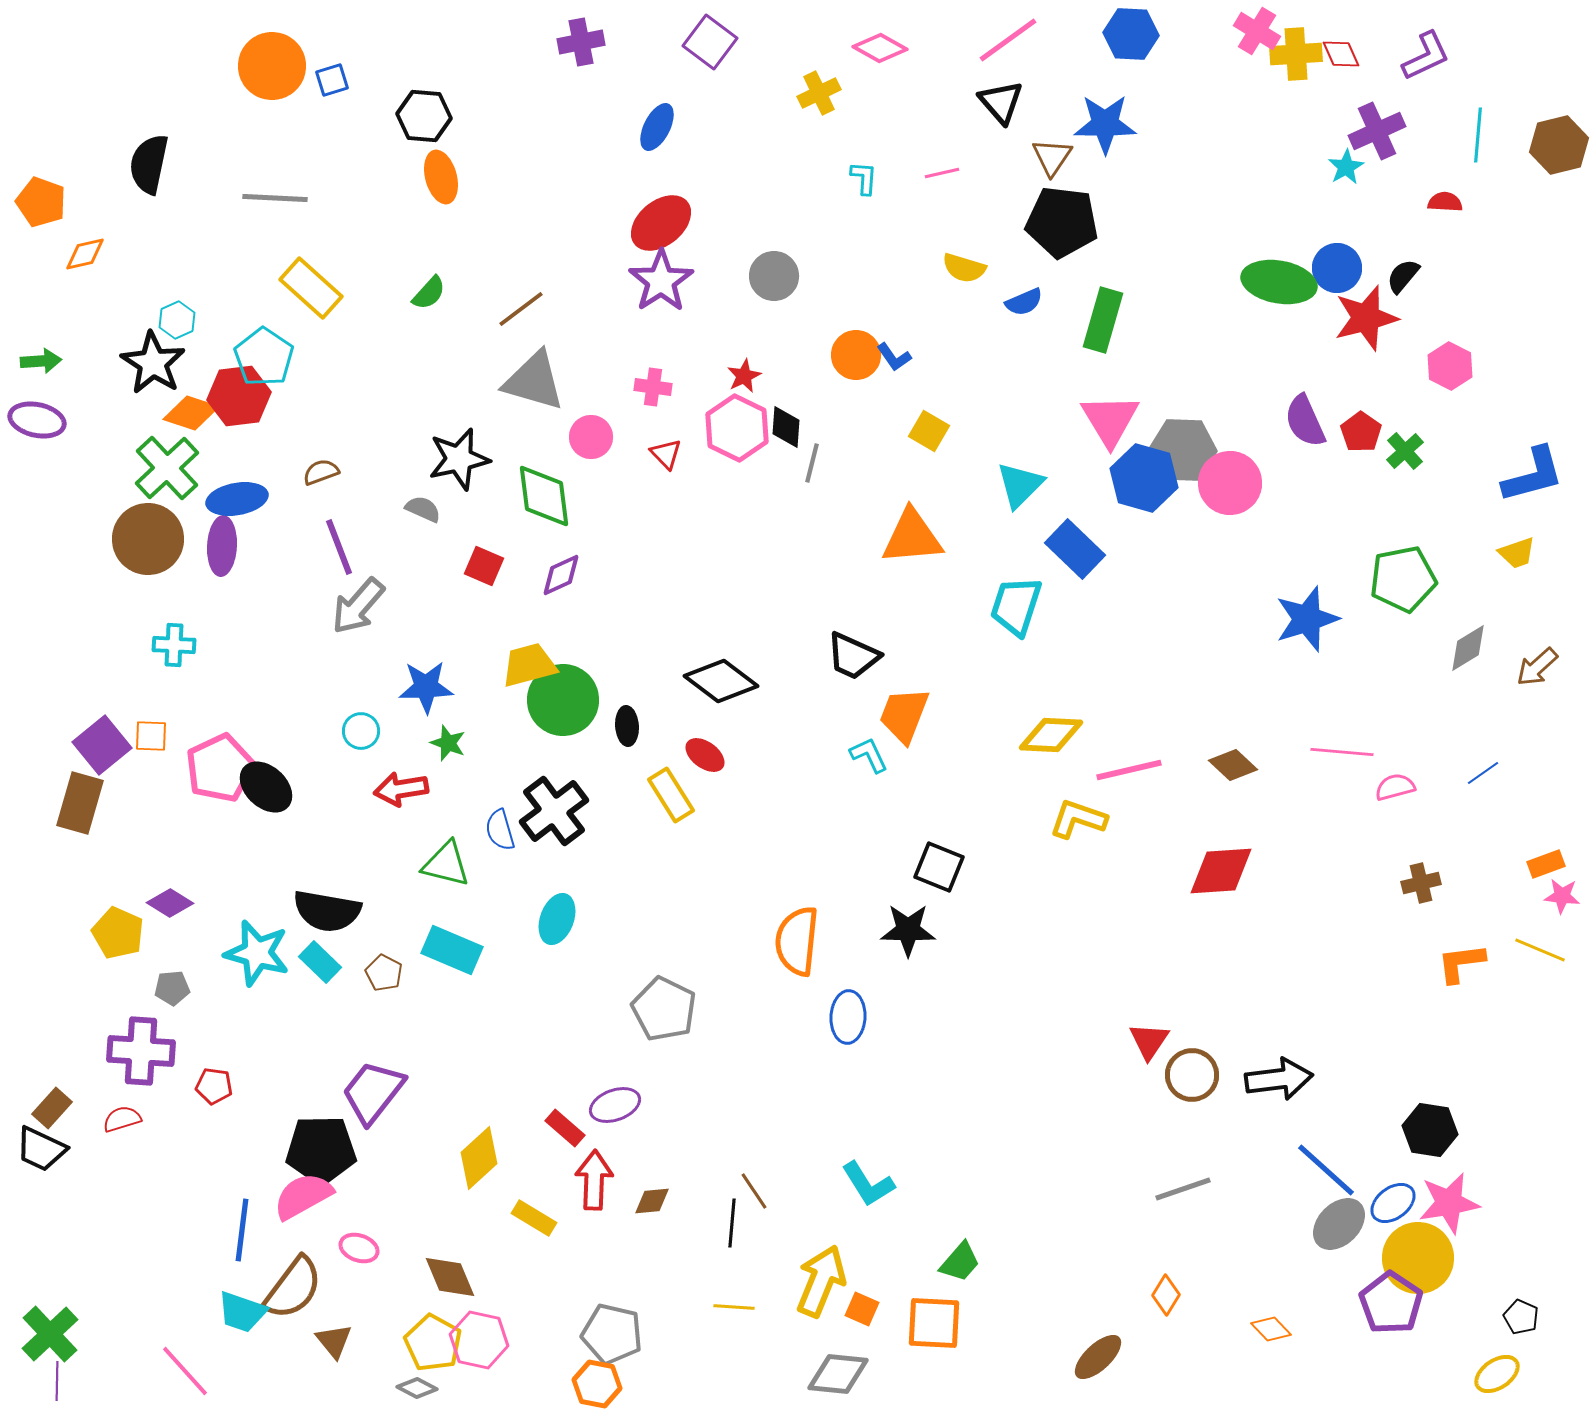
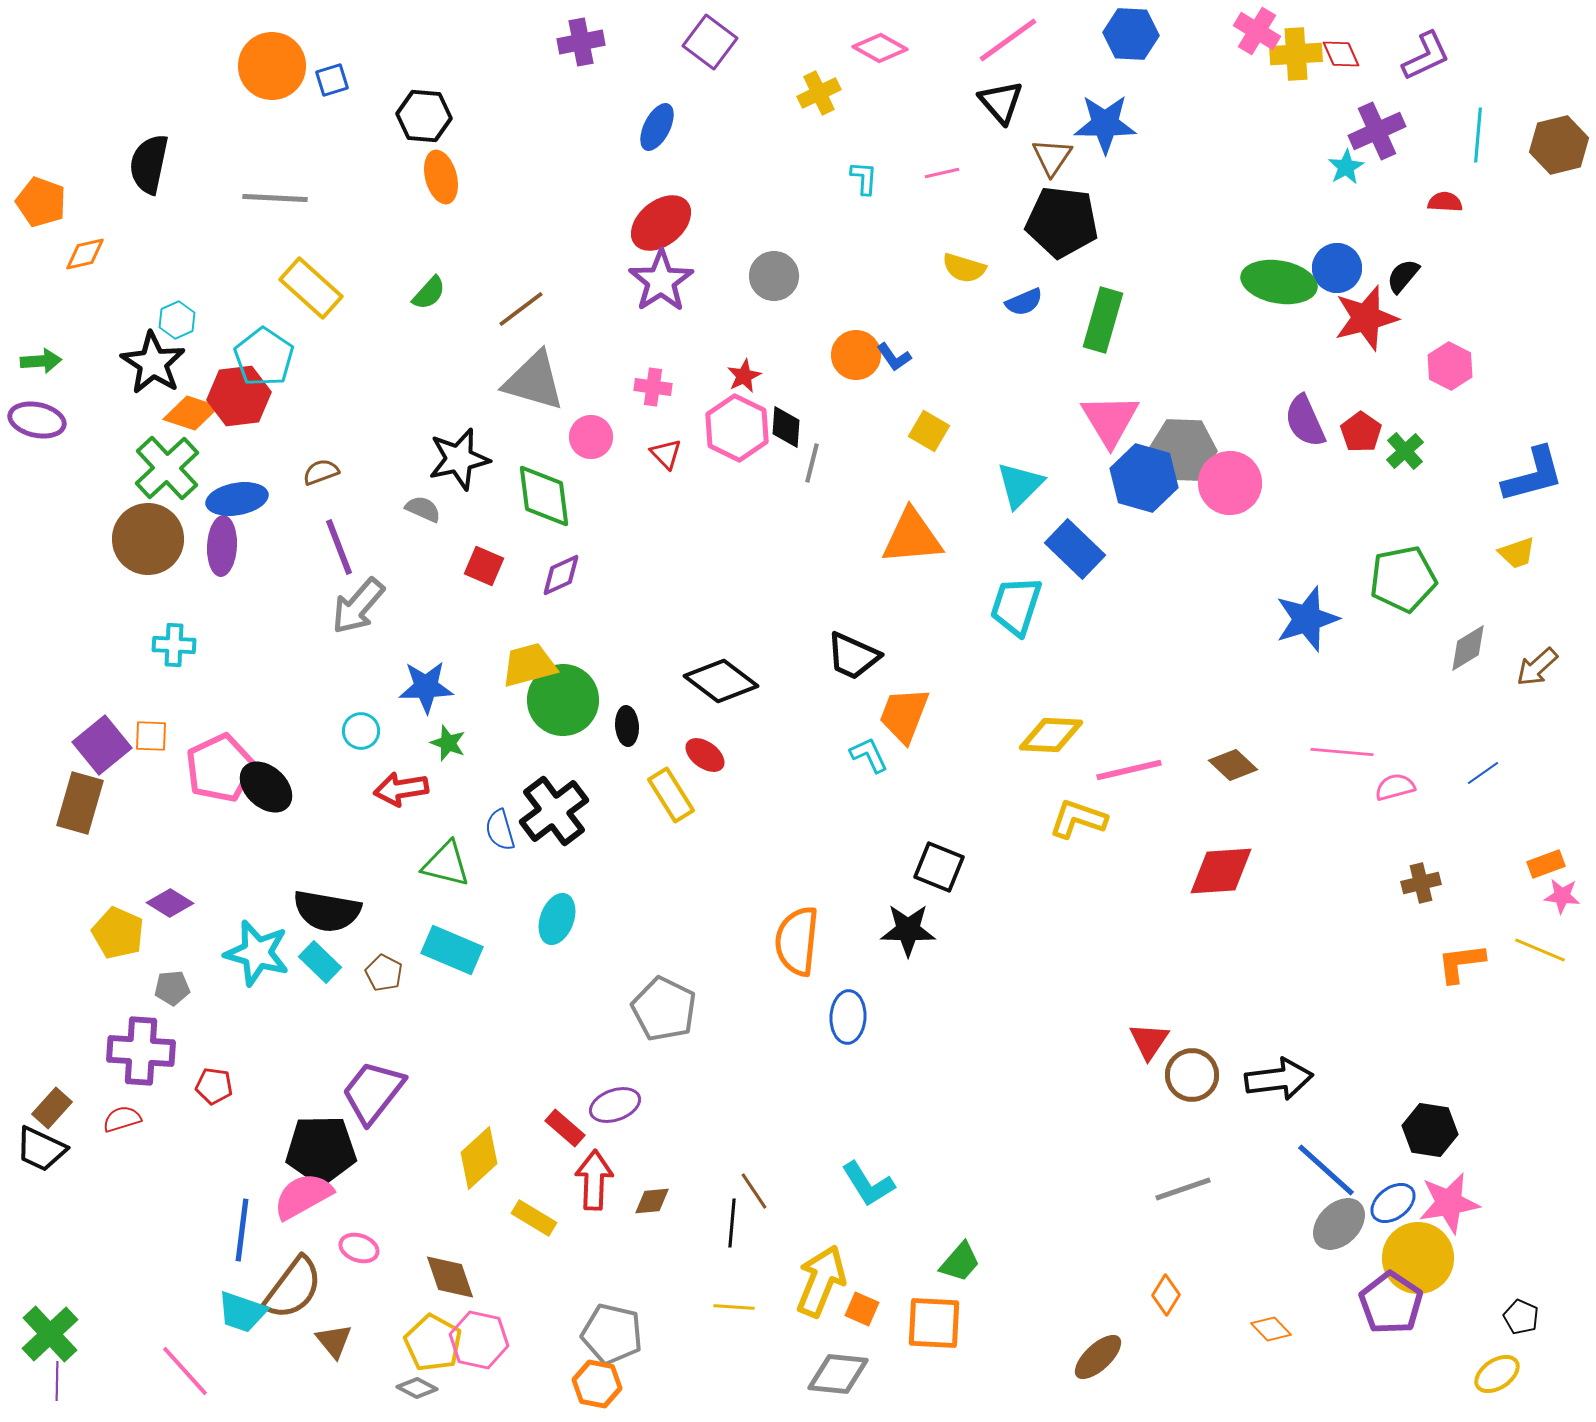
brown diamond at (450, 1277): rotated 4 degrees clockwise
